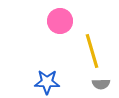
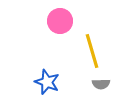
blue star: rotated 20 degrees clockwise
